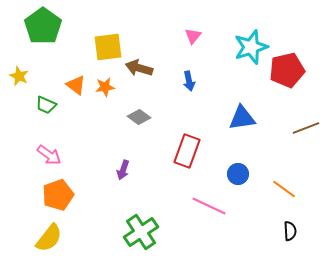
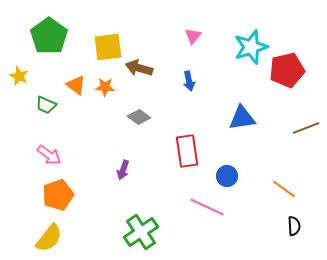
green pentagon: moved 6 px right, 10 px down
orange star: rotated 12 degrees clockwise
red rectangle: rotated 28 degrees counterclockwise
blue circle: moved 11 px left, 2 px down
pink line: moved 2 px left, 1 px down
black semicircle: moved 4 px right, 5 px up
